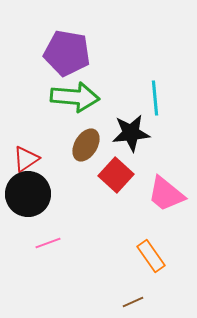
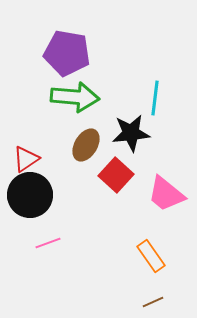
cyan line: rotated 12 degrees clockwise
black circle: moved 2 px right, 1 px down
brown line: moved 20 px right
